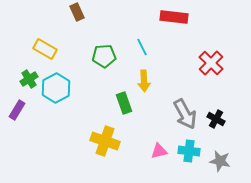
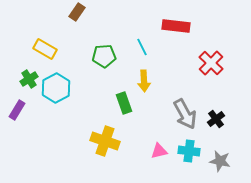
brown rectangle: rotated 60 degrees clockwise
red rectangle: moved 2 px right, 9 px down
black cross: rotated 24 degrees clockwise
